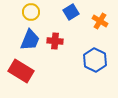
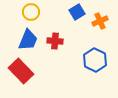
blue square: moved 6 px right
orange cross: rotated 35 degrees clockwise
blue trapezoid: moved 2 px left
red rectangle: rotated 15 degrees clockwise
